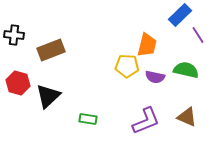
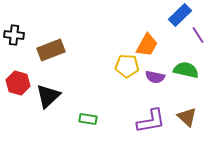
orange trapezoid: rotated 15 degrees clockwise
brown triangle: rotated 20 degrees clockwise
purple L-shape: moved 5 px right; rotated 12 degrees clockwise
